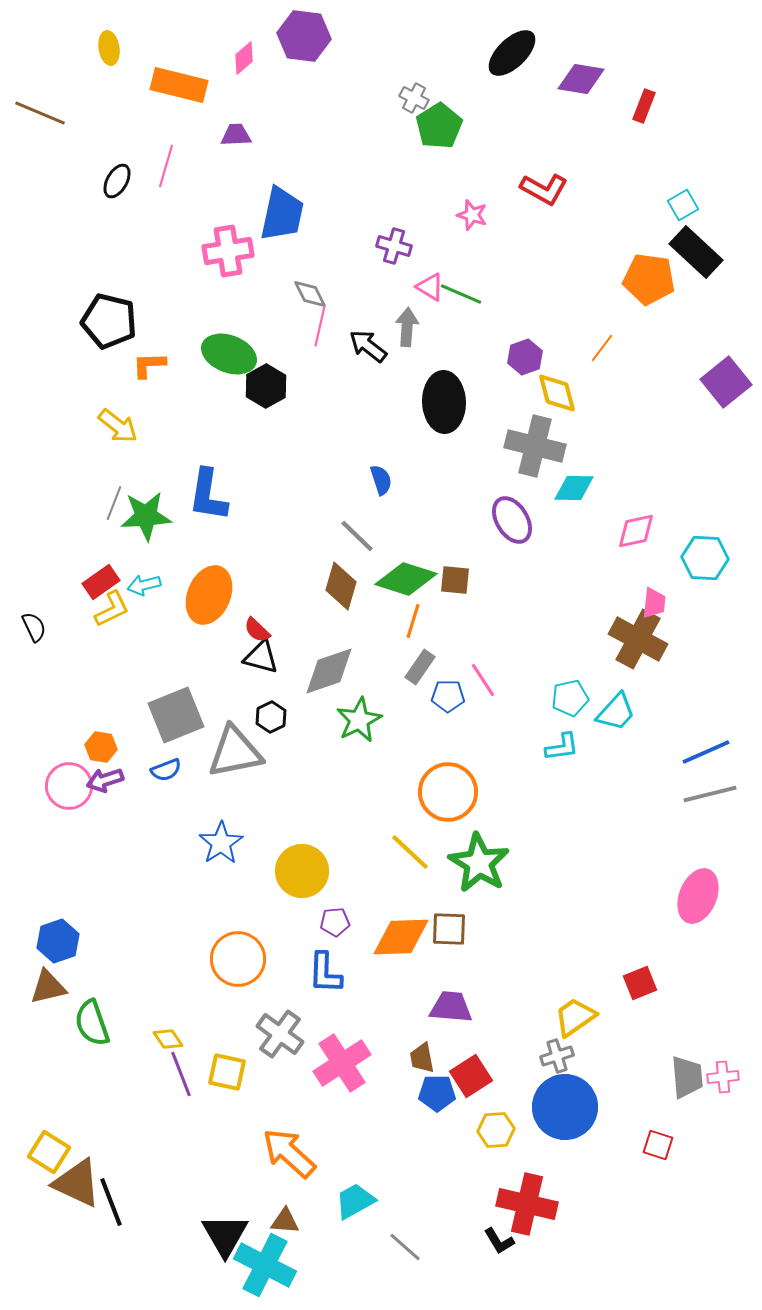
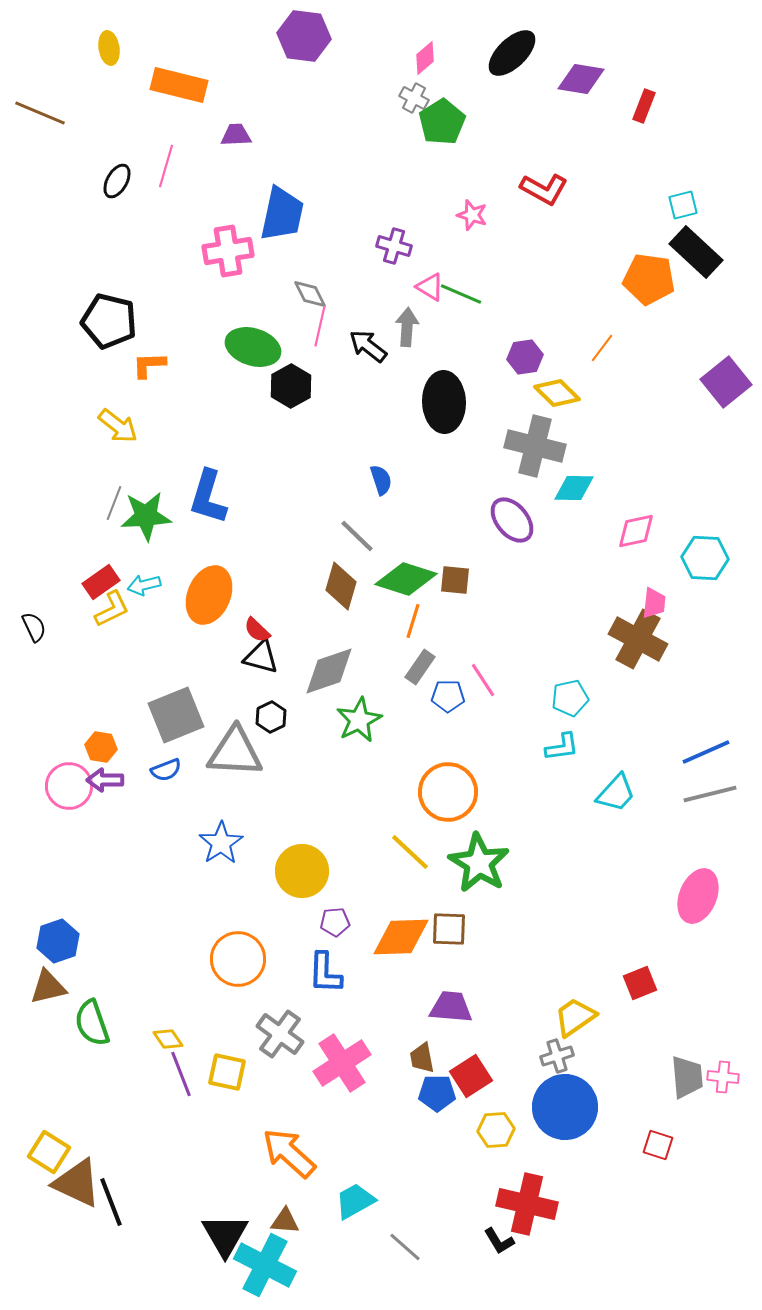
pink diamond at (244, 58): moved 181 px right
green pentagon at (439, 126): moved 3 px right, 4 px up
cyan square at (683, 205): rotated 16 degrees clockwise
green ellipse at (229, 354): moved 24 px right, 7 px up; rotated 4 degrees counterclockwise
purple hexagon at (525, 357): rotated 12 degrees clockwise
black hexagon at (266, 386): moved 25 px right
yellow diamond at (557, 393): rotated 30 degrees counterclockwise
blue L-shape at (208, 495): moved 2 px down; rotated 8 degrees clockwise
purple ellipse at (512, 520): rotated 9 degrees counterclockwise
cyan trapezoid at (616, 712): moved 81 px down
gray triangle at (235, 752): rotated 14 degrees clockwise
purple arrow at (105, 780): rotated 18 degrees clockwise
pink cross at (723, 1077): rotated 12 degrees clockwise
